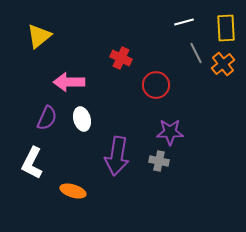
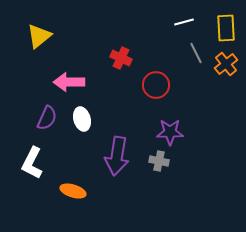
orange cross: moved 3 px right
